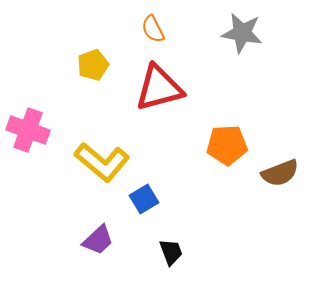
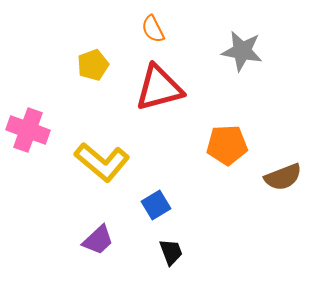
gray star: moved 18 px down
brown semicircle: moved 3 px right, 4 px down
blue square: moved 12 px right, 6 px down
